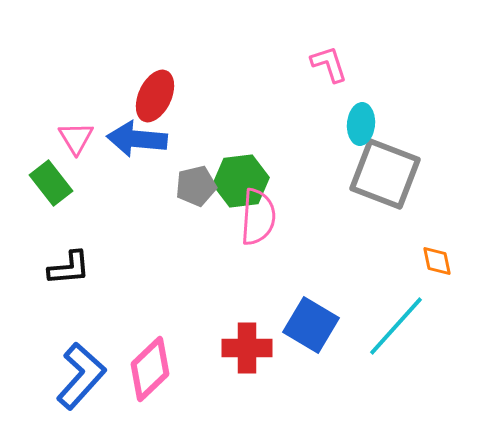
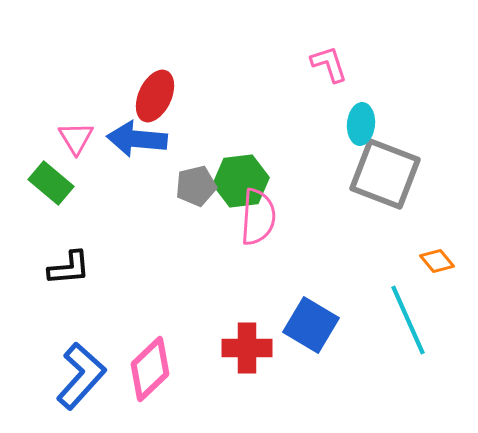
green rectangle: rotated 12 degrees counterclockwise
orange diamond: rotated 28 degrees counterclockwise
cyan line: moved 12 px right, 6 px up; rotated 66 degrees counterclockwise
